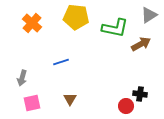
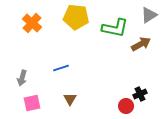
blue line: moved 6 px down
black cross: rotated 32 degrees counterclockwise
